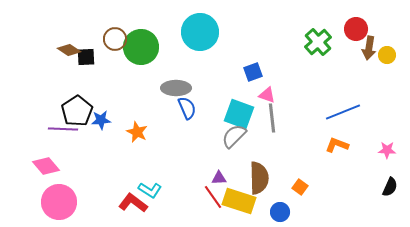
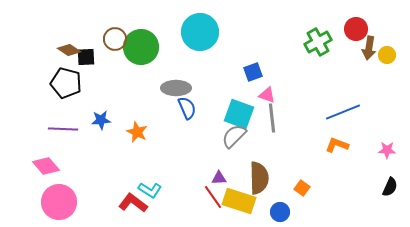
green cross: rotated 12 degrees clockwise
black pentagon: moved 11 px left, 28 px up; rotated 24 degrees counterclockwise
orange square: moved 2 px right, 1 px down
